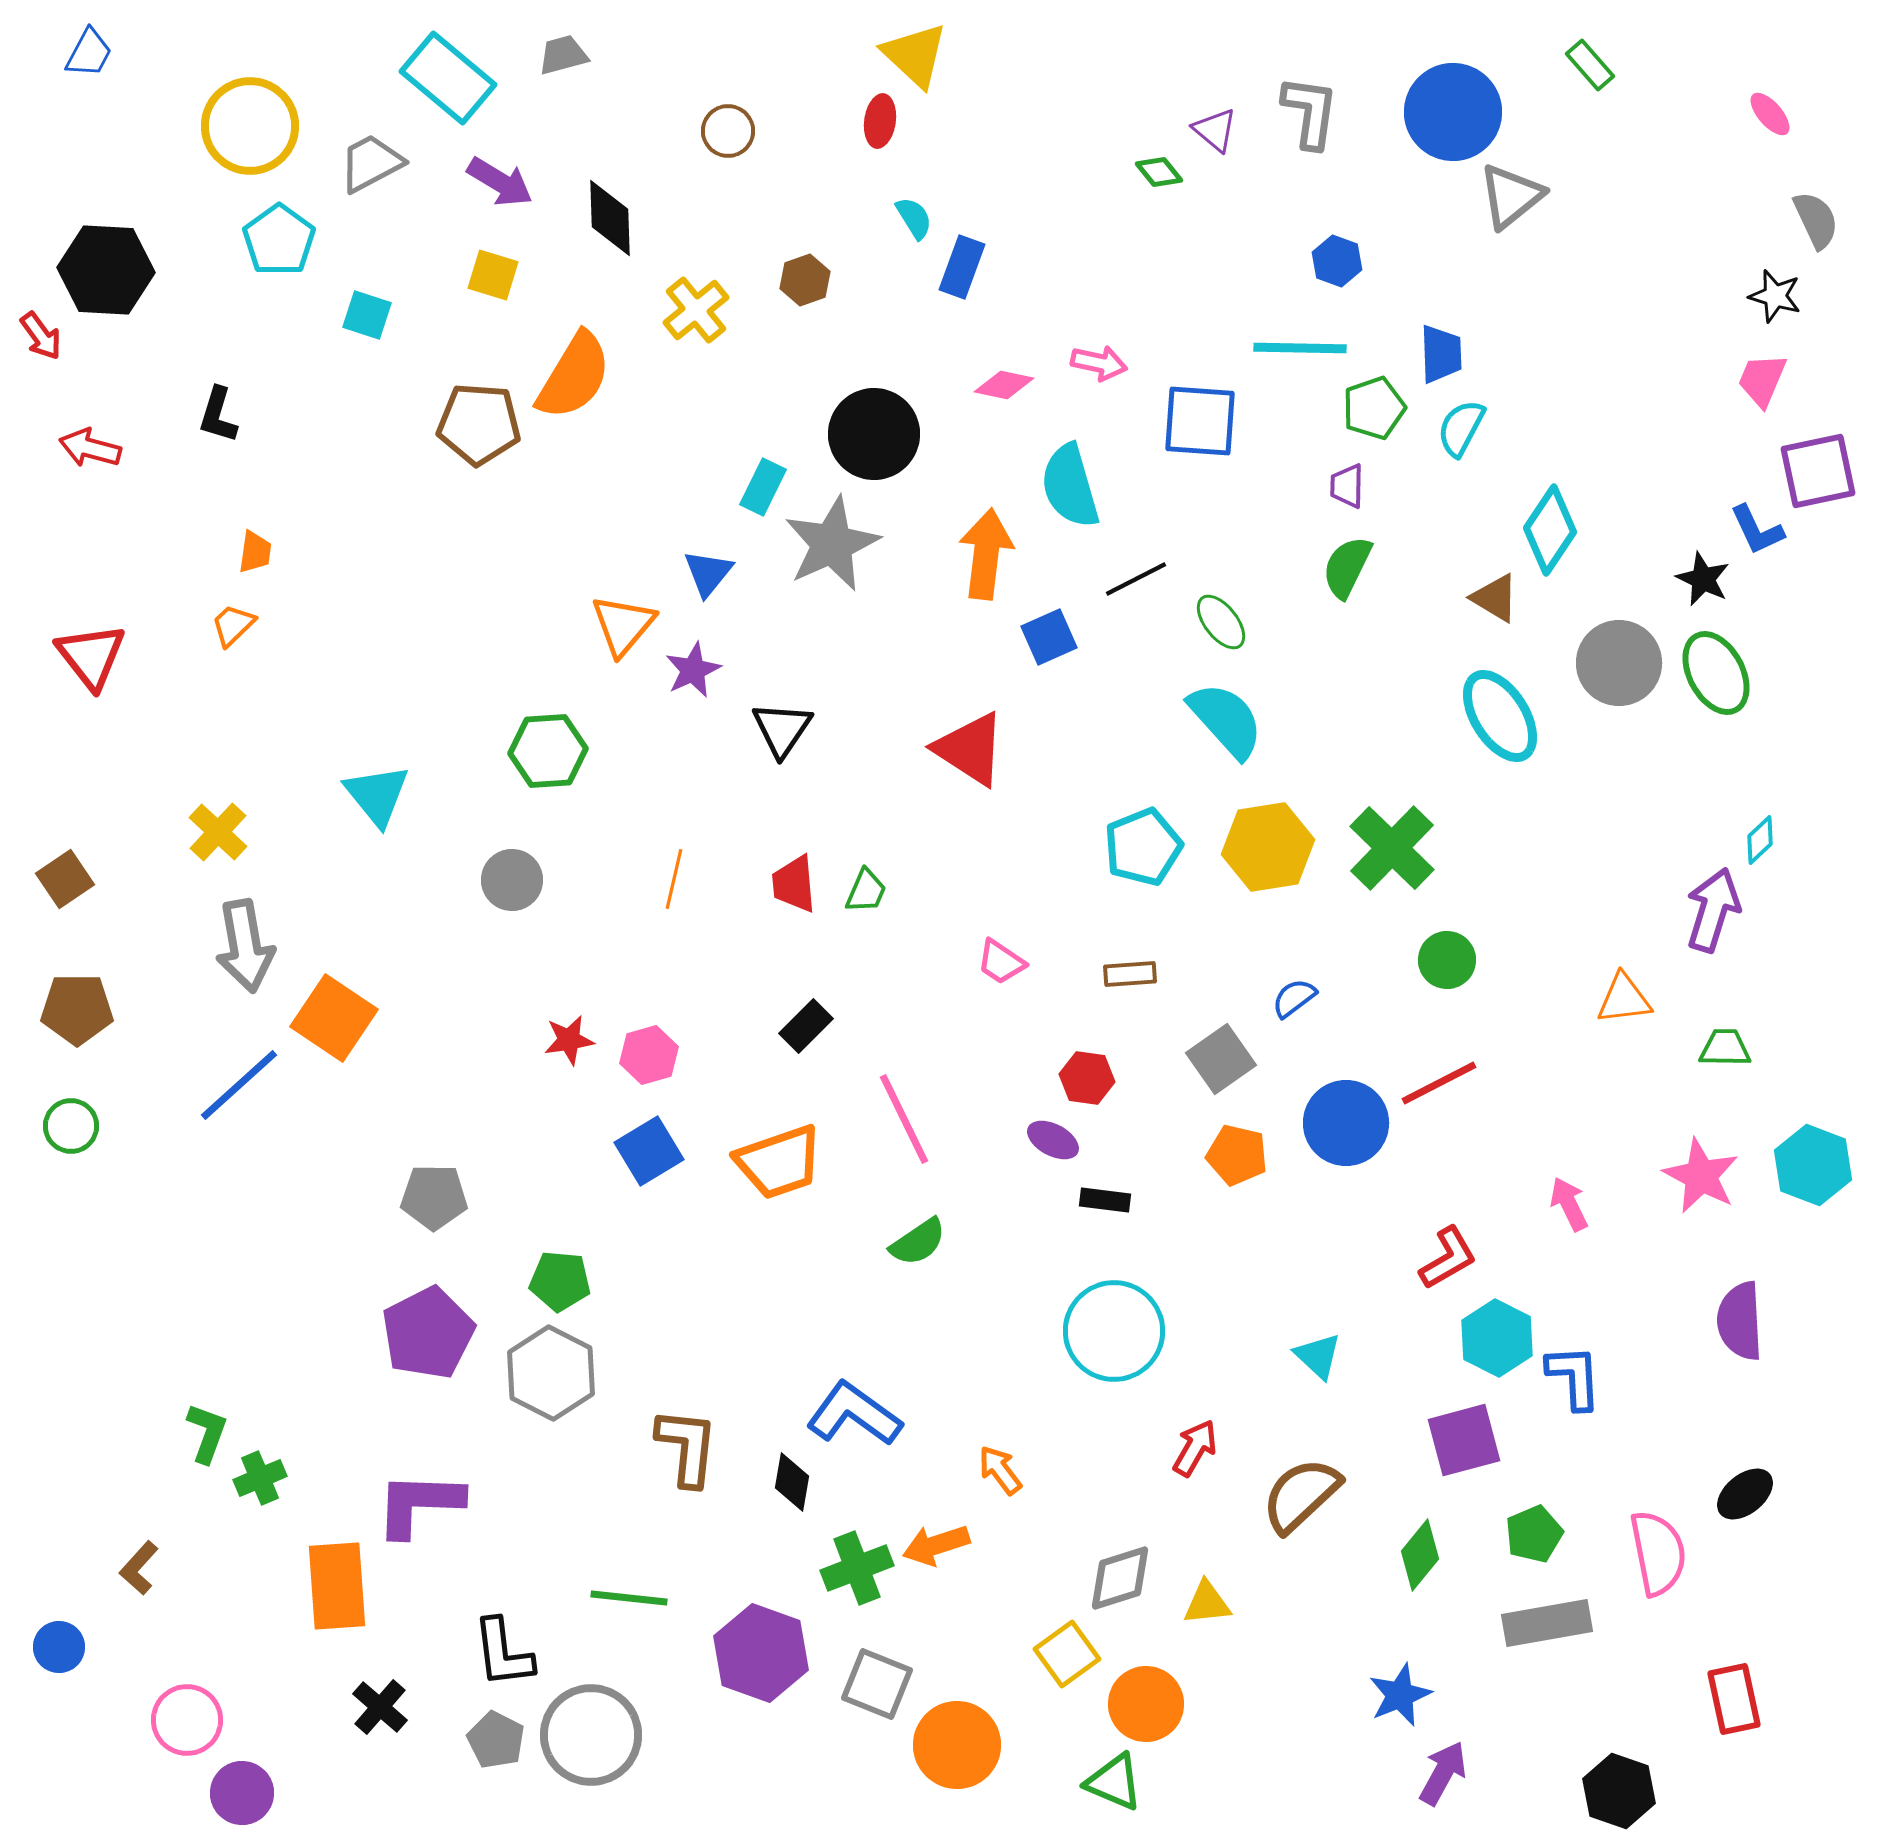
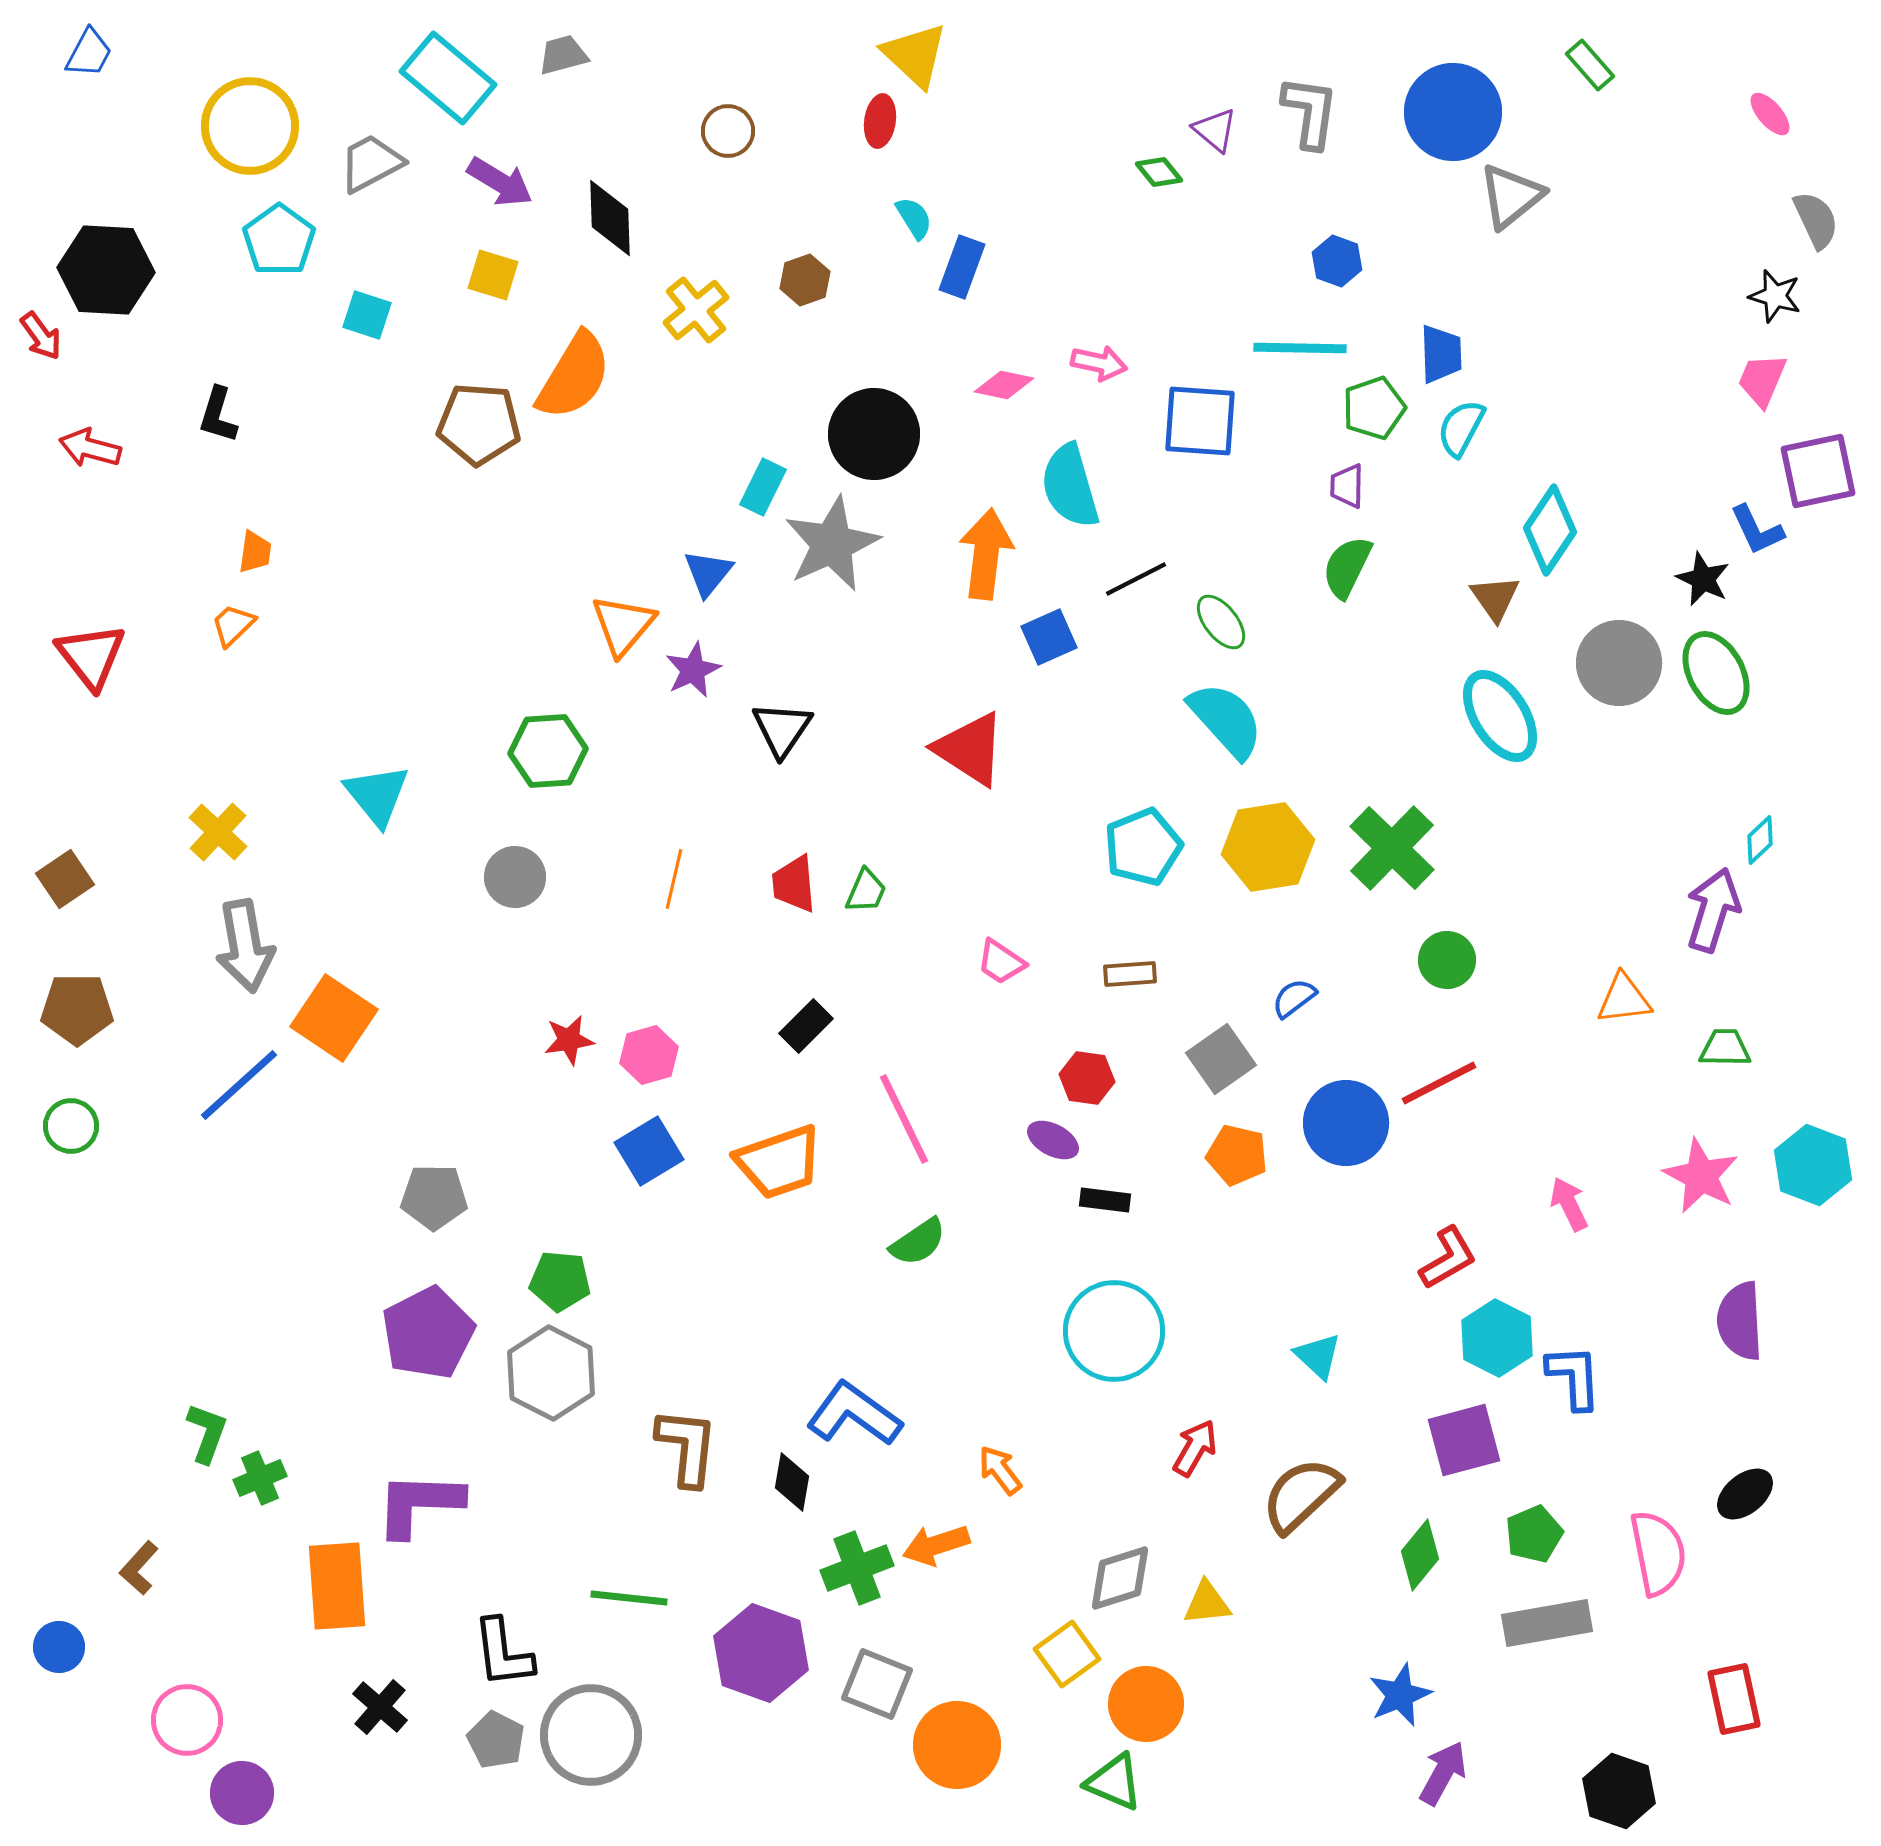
brown triangle at (1495, 598): rotated 24 degrees clockwise
gray circle at (512, 880): moved 3 px right, 3 px up
